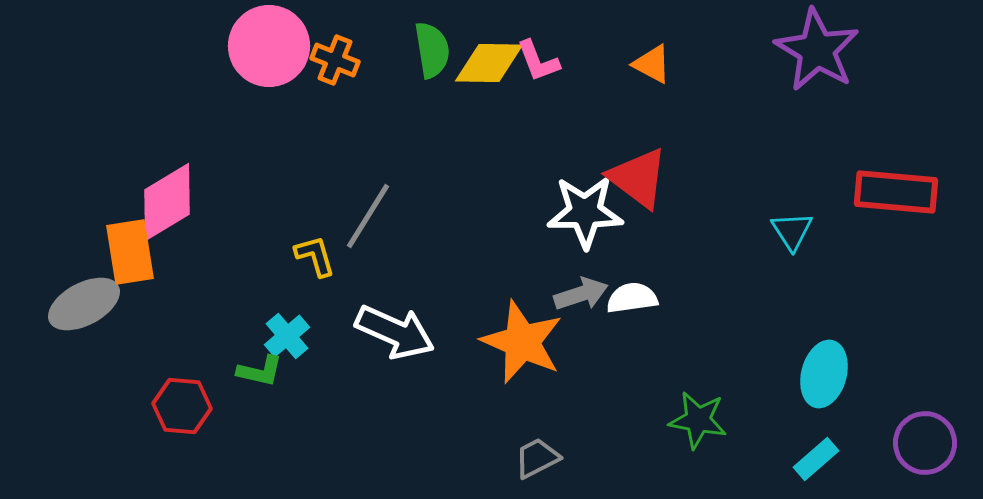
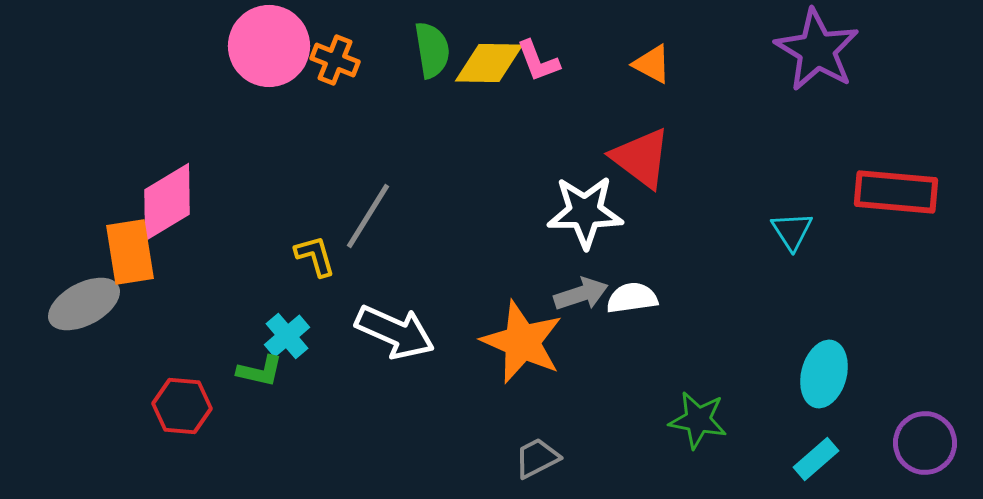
red triangle: moved 3 px right, 20 px up
